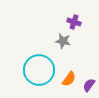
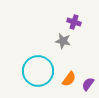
cyan circle: moved 1 px left, 1 px down
purple semicircle: moved 1 px left, 1 px up
